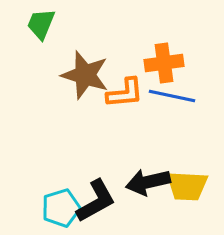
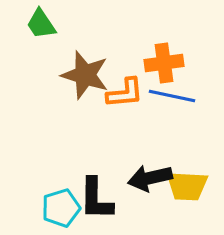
green trapezoid: rotated 56 degrees counterclockwise
black arrow: moved 2 px right, 4 px up
black L-shape: moved 2 px up; rotated 120 degrees clockwise
